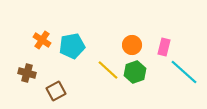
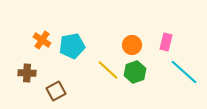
pink rectangle: moved 2 px right, 5 px up
brown cross: rotated 12 degrees counterclockwise
